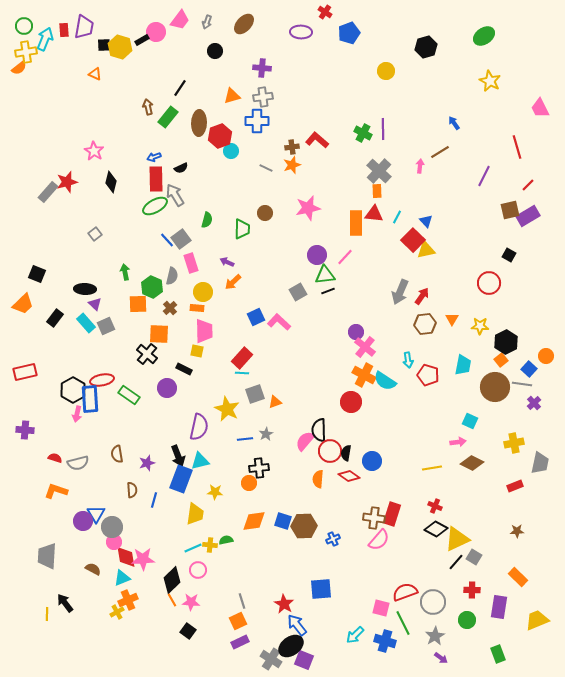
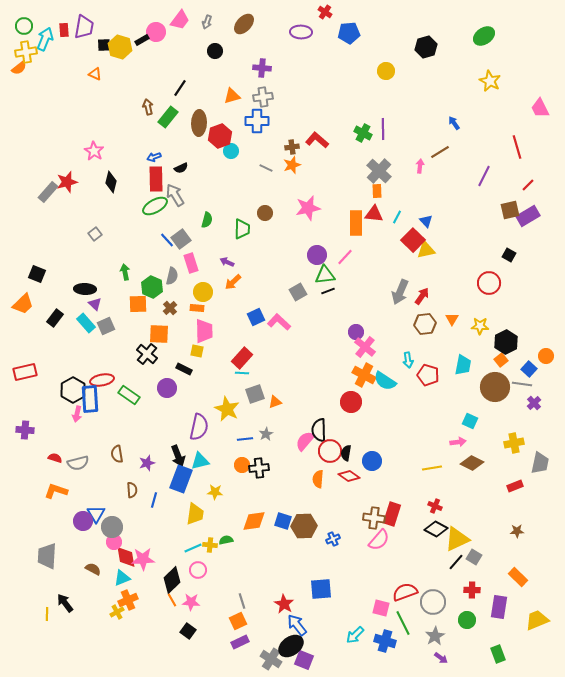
blue pentagon at (349, 33): rotated 15 degrees clockwise
orange circle at (249, 483): moved 7 px left, 18 px up
